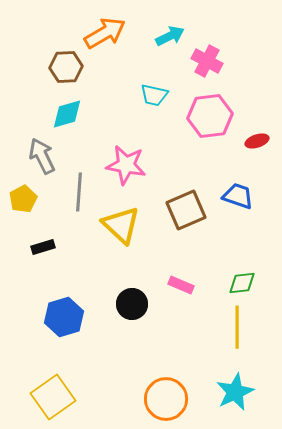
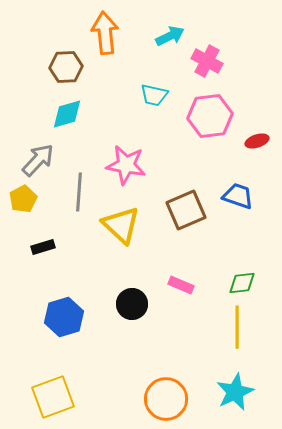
orange arrow: rotated 66 degrees counterclockwise
gray arrow: moved 4 px left, 4 px down; rotated 69 degrees clockwise
yellow square: rotated 15 degrees clockwise
